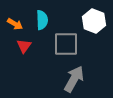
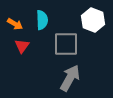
white hexagon: moved 1 px left, 1 px up
red triangle: moved 2 px left
gray arrow: moved 4 px left, 1 px up
